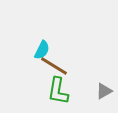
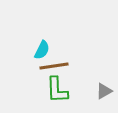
brown line: rotated 40 degrees counterclockwise
green L-shape: moved 1 px left, 1 px up; rotated 12 degrees counterclockwise
